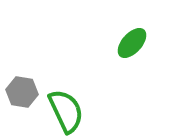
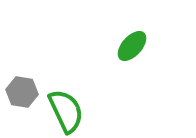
green ellipse: moved 3 px down
